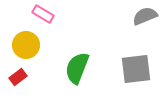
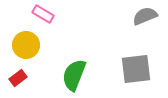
green semicircle: moved 3 px left, 7 px down
red rectangle: moved 1 px down
